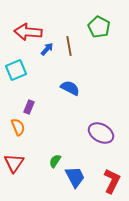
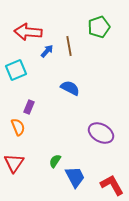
green pentagon: rotated 25 degrees clockwise
blue arrow: moved 2 px down
red L-shape: moved 4 px down; rotated 55 degrees counterclockwise
